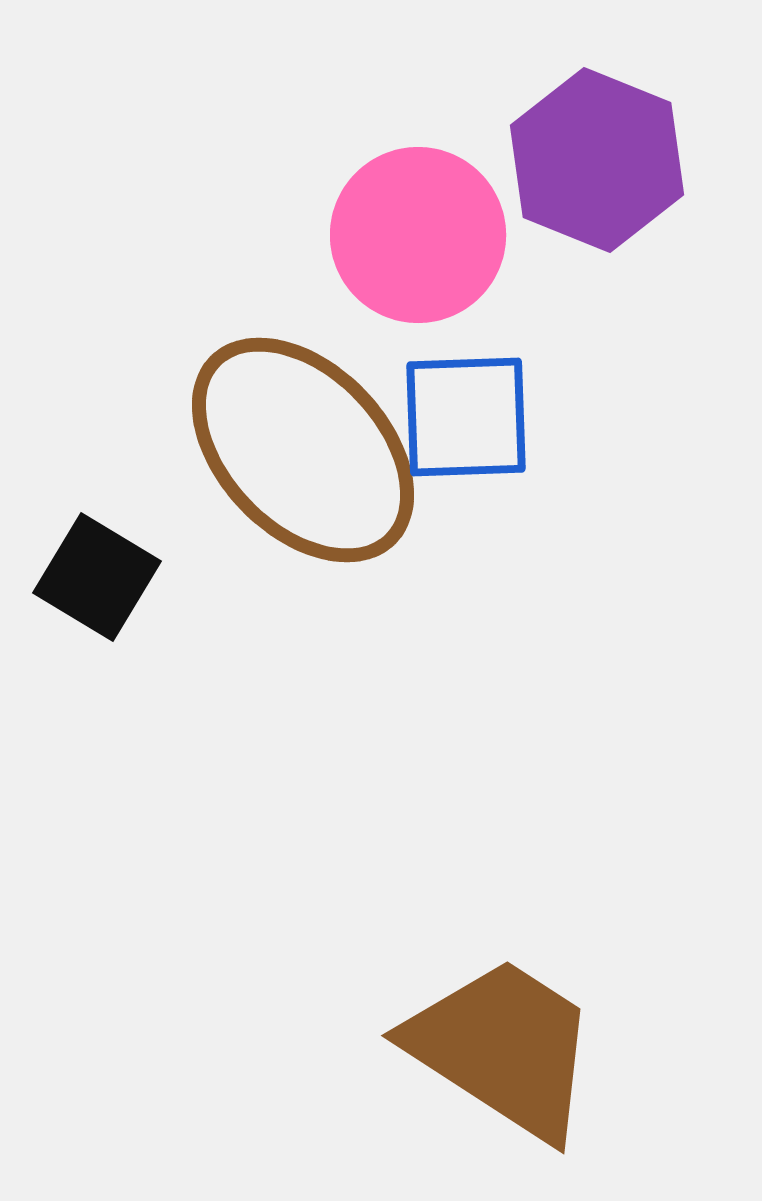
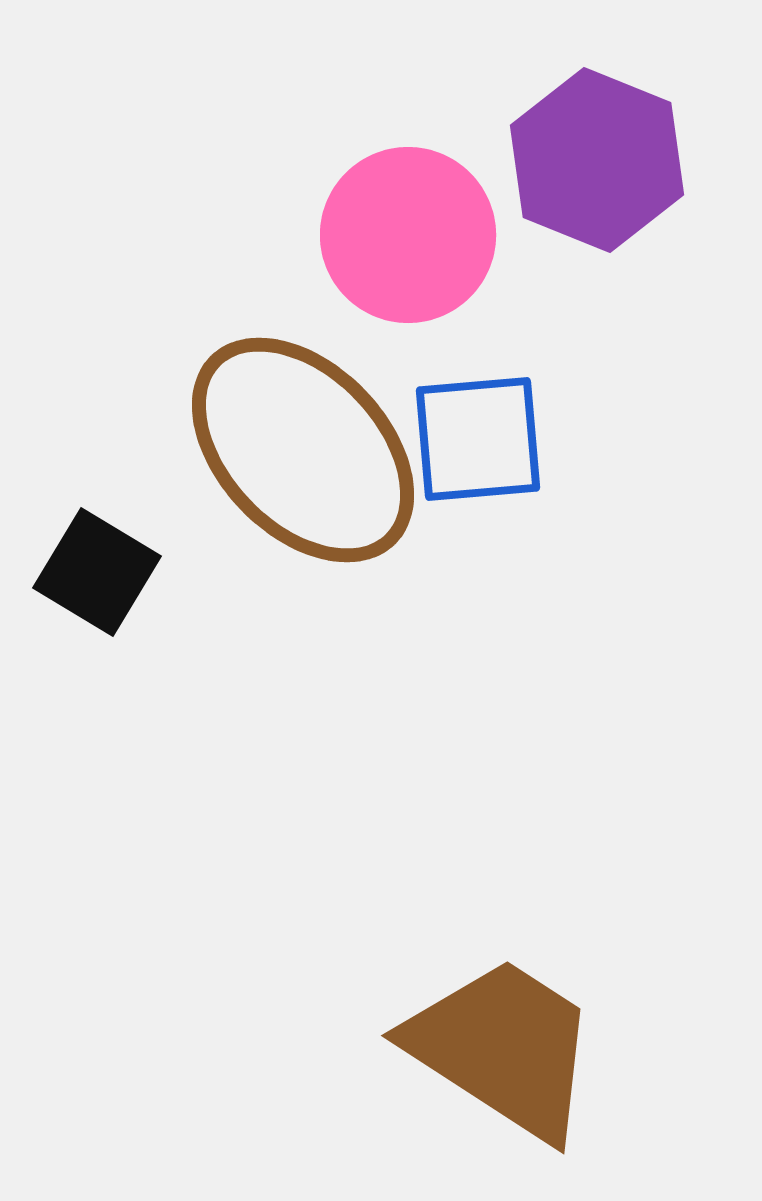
pink circle: moved 10 px left
blue square: moved 12 px right, 22 px down; rotated 3 degrees counterclockwise
black square: moved 5 px up
